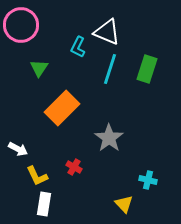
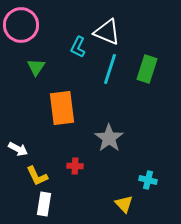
green triangle: moved 3 px left, 1 px up
orange rectangle: rotated 52 degrees counterclockwise
red cross: moved 1 px right, 1 px up; rotated 28 degrees counterclockwise
